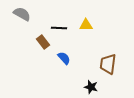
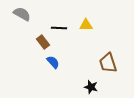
blue semicircle: moved 11 px left, 4 px down
brown trapezoid: moved 1 px up; rotated 25 degrees counterclockwise
